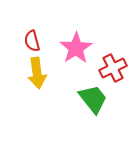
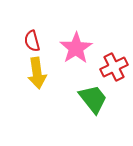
red cross: moved 1 px right, 1 px up
